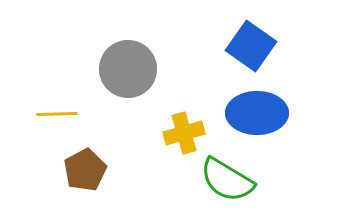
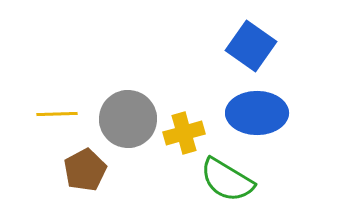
gray circle: moved 50 px down
